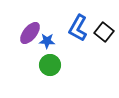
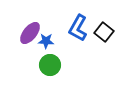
blue star: moved 1 px left
